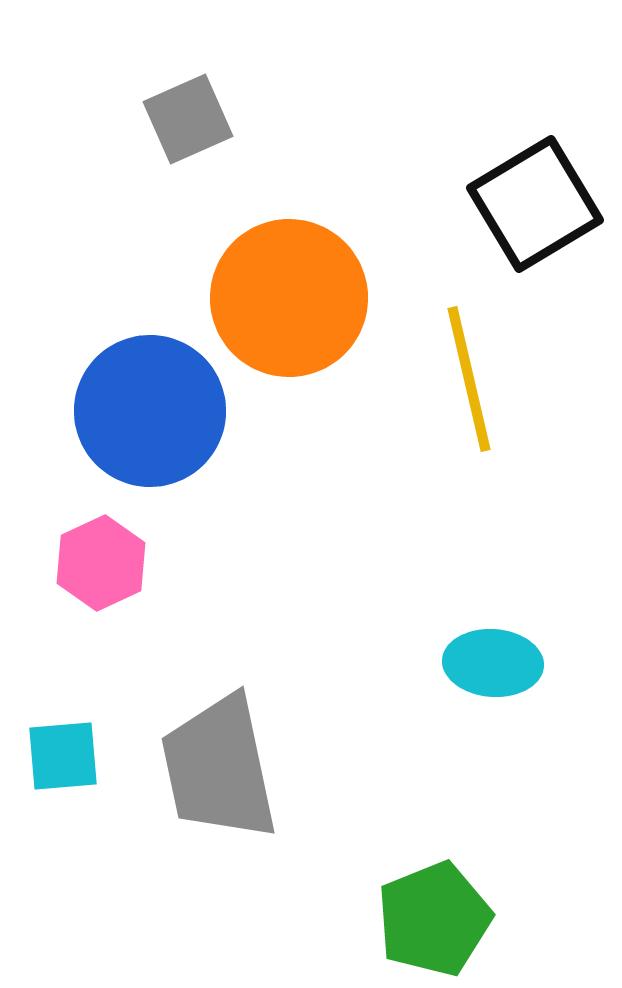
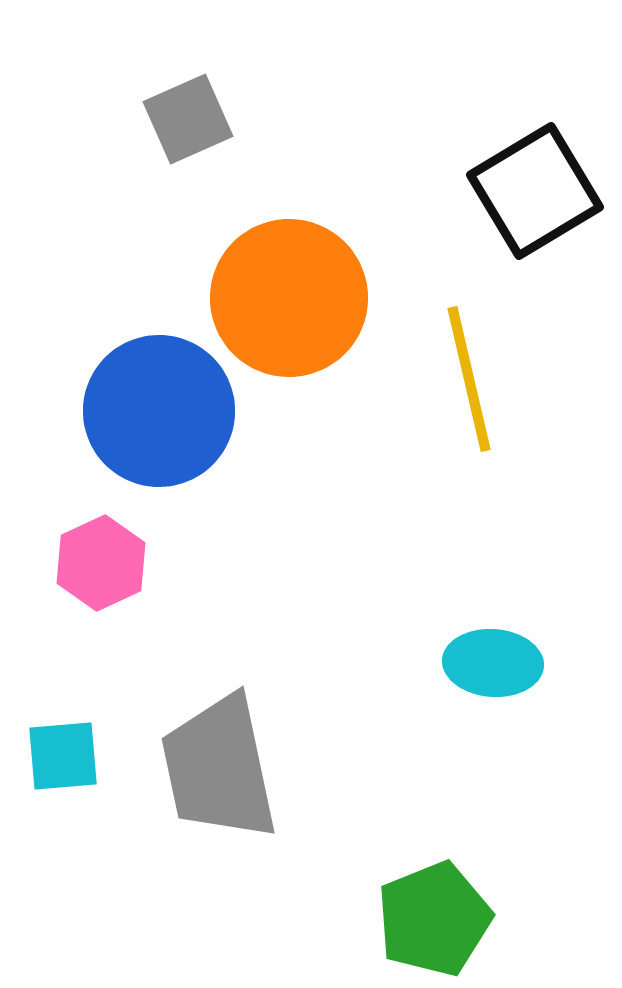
black square: moved 13 px up
blue circle: moved 9 px right
